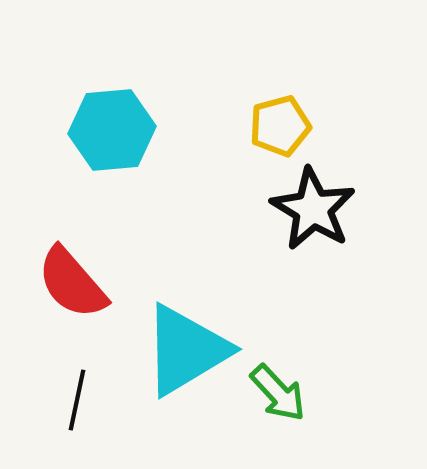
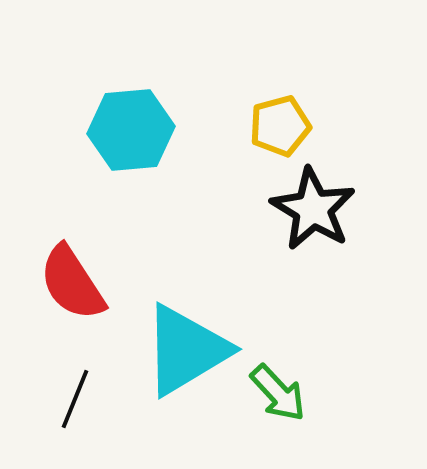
cyan hexagon: moved 19 px right
red semicircle: rotated 8 degrees clockwise
black line: moved 2 px left, 1 px up; rotated 10 degrees clockwise
